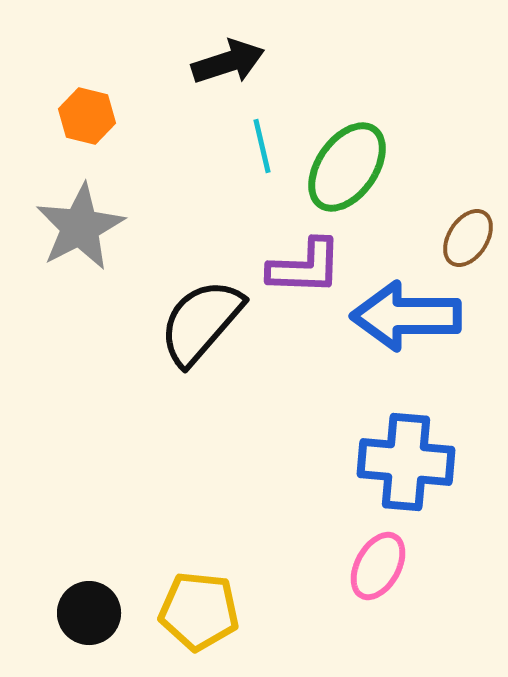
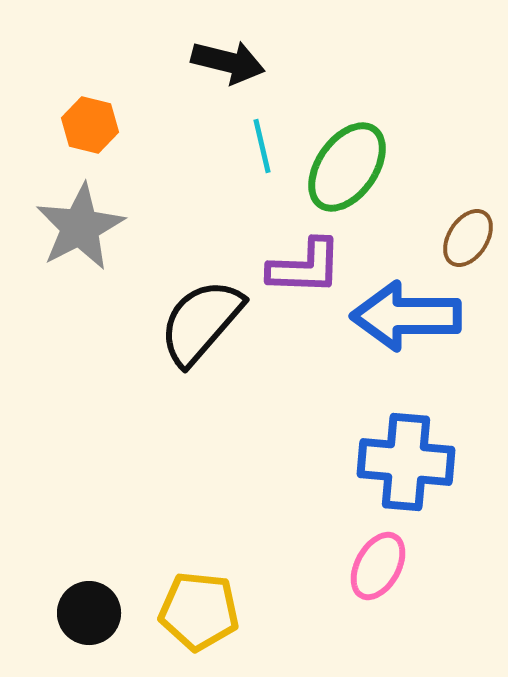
black arrow: rotated 32 degrees clockwise
orange hexagon: moved 3 px right, 9 px down
